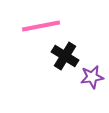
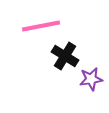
purple star: moved 1 px left, 2 px down
